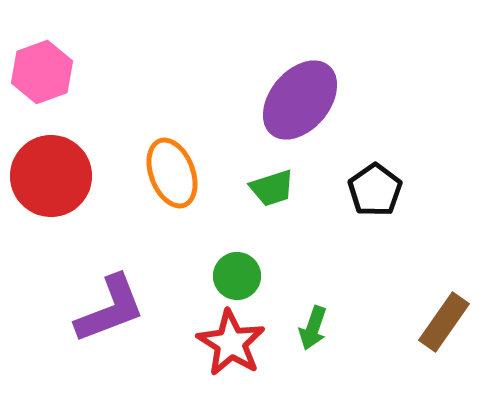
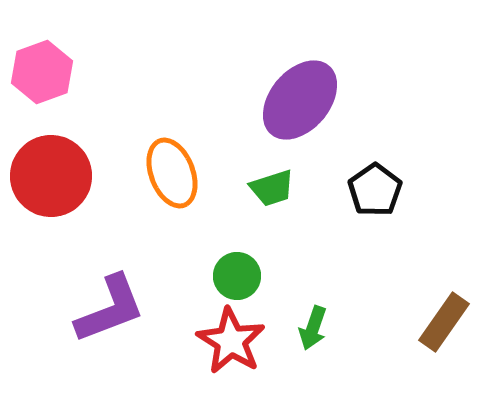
red star: moved 2 px up
